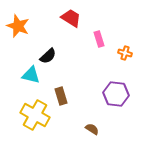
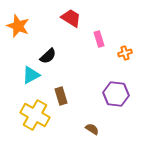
orange cross: rotated 32 degrees counterclockwise
cyan triangle: rotated 42 degrees counterclockwise
